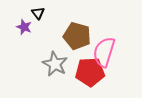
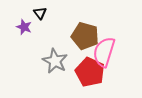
black triangle: moved 2 px right
brown pentagon: moved 8 px right
gray star: moved 3 px up
red pentagon: rotated 28 degrees clockwise
